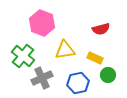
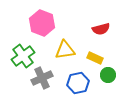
green cross: rotated 15 degrees clockwise
